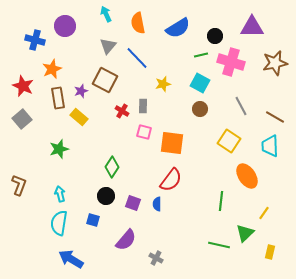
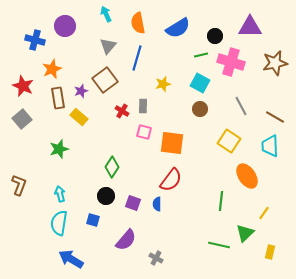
purple triangle at (252, 27): moved 2 px left
blue line at (137, 58): rotated 60 degrees clockwise
brown square at (105, 80): rotated 25 degrees clockwise
